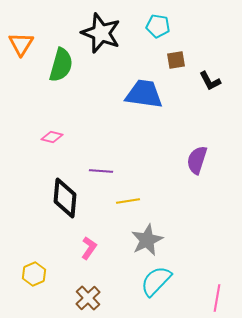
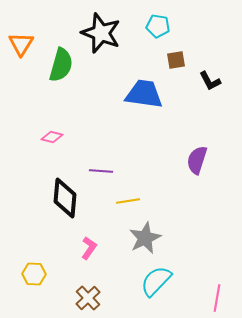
gray star: moved 2 px left, 2 px up
yellow hexagon: rotated 25 degrees clockwise
